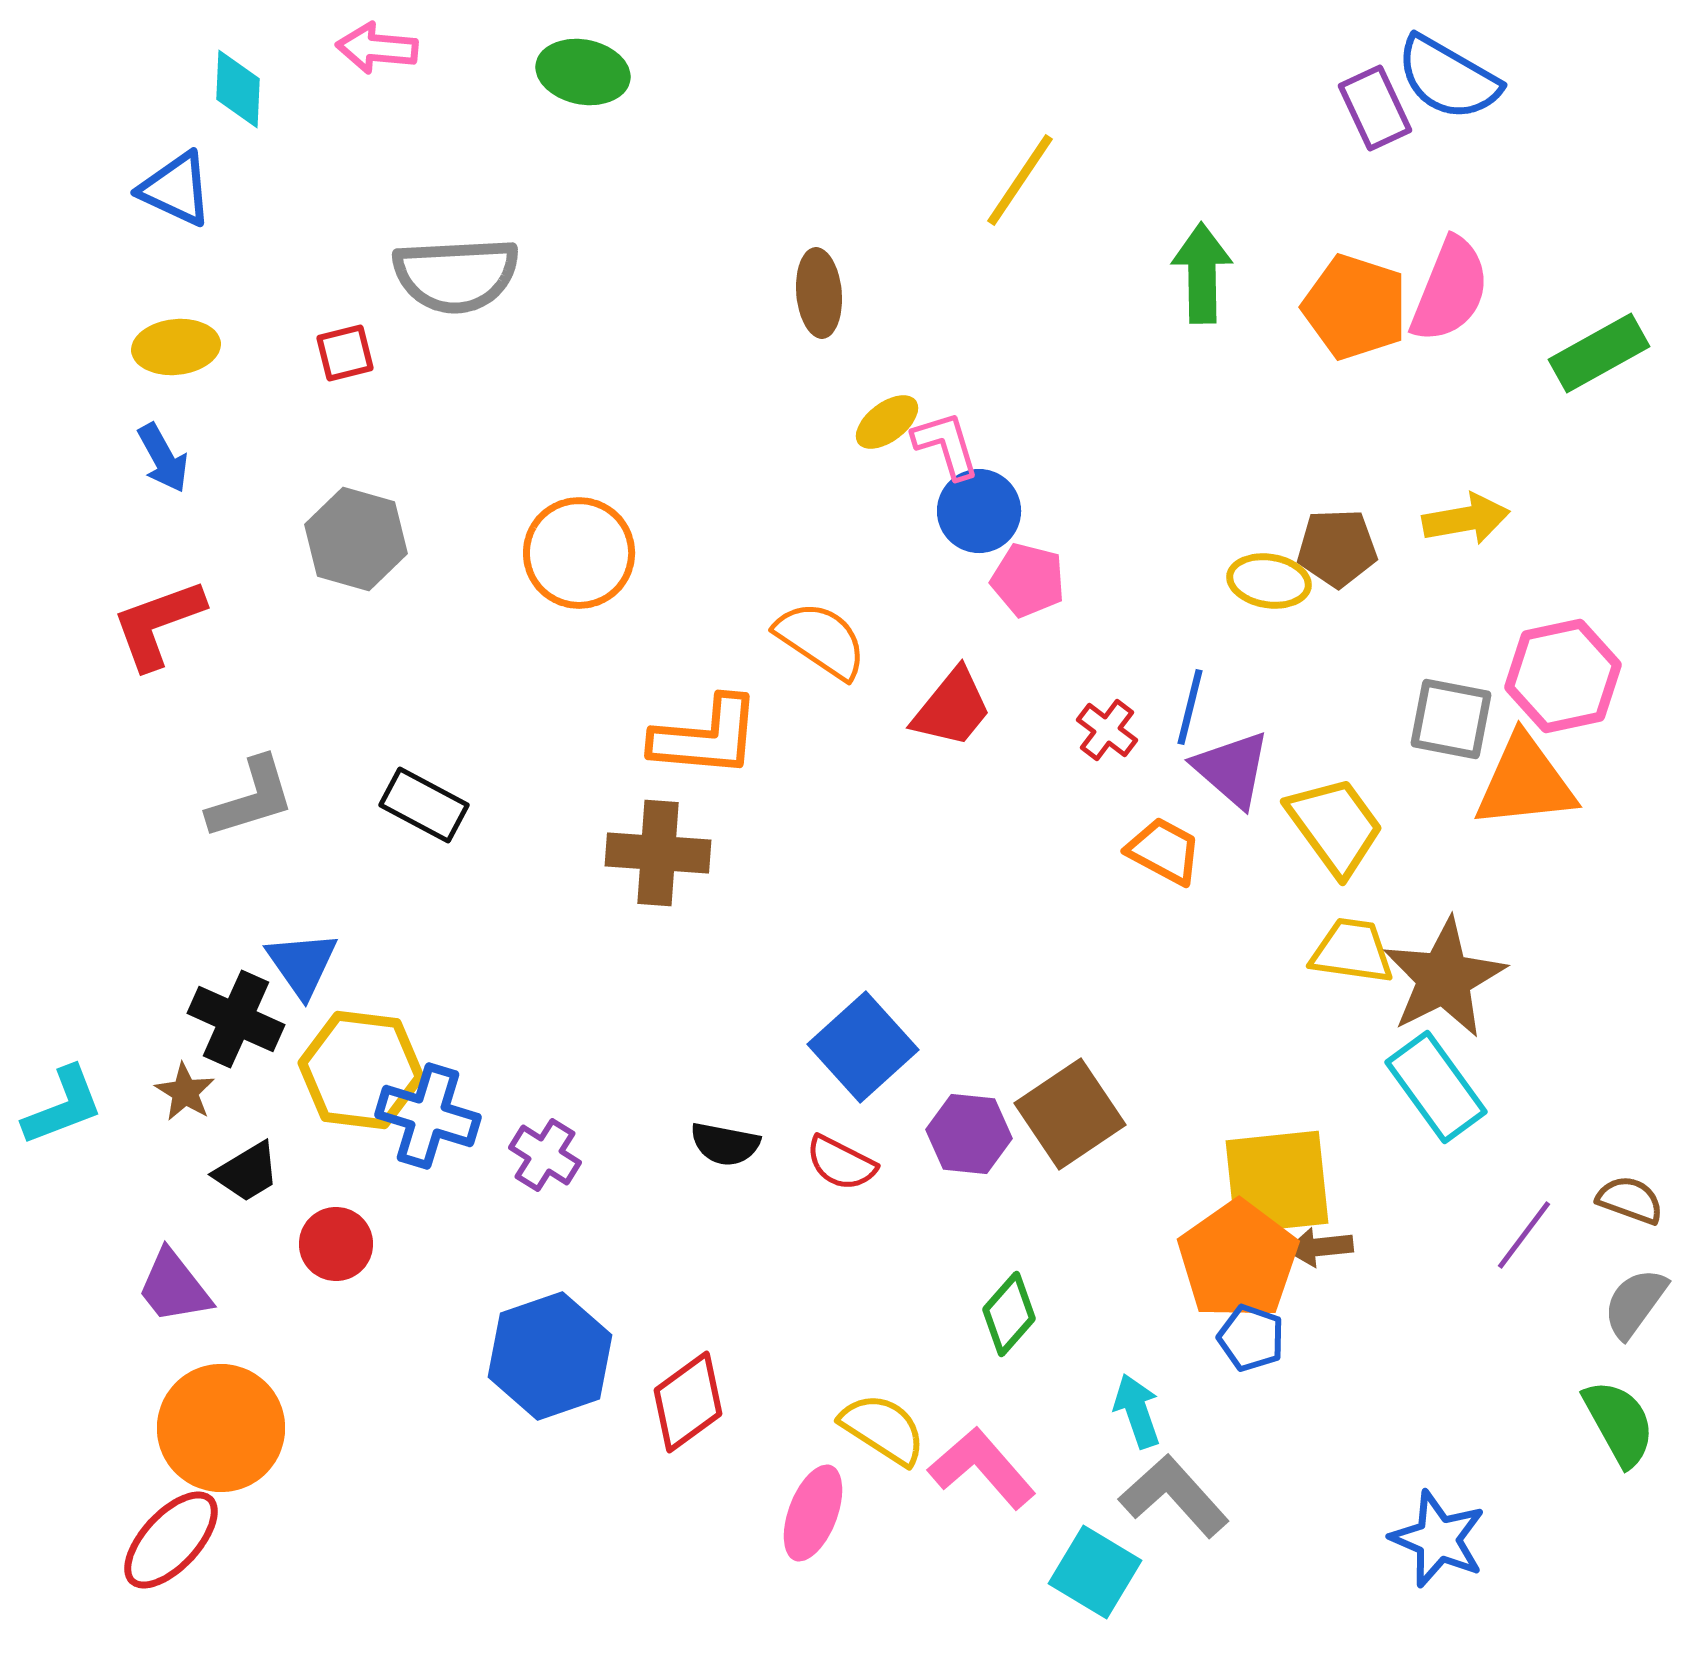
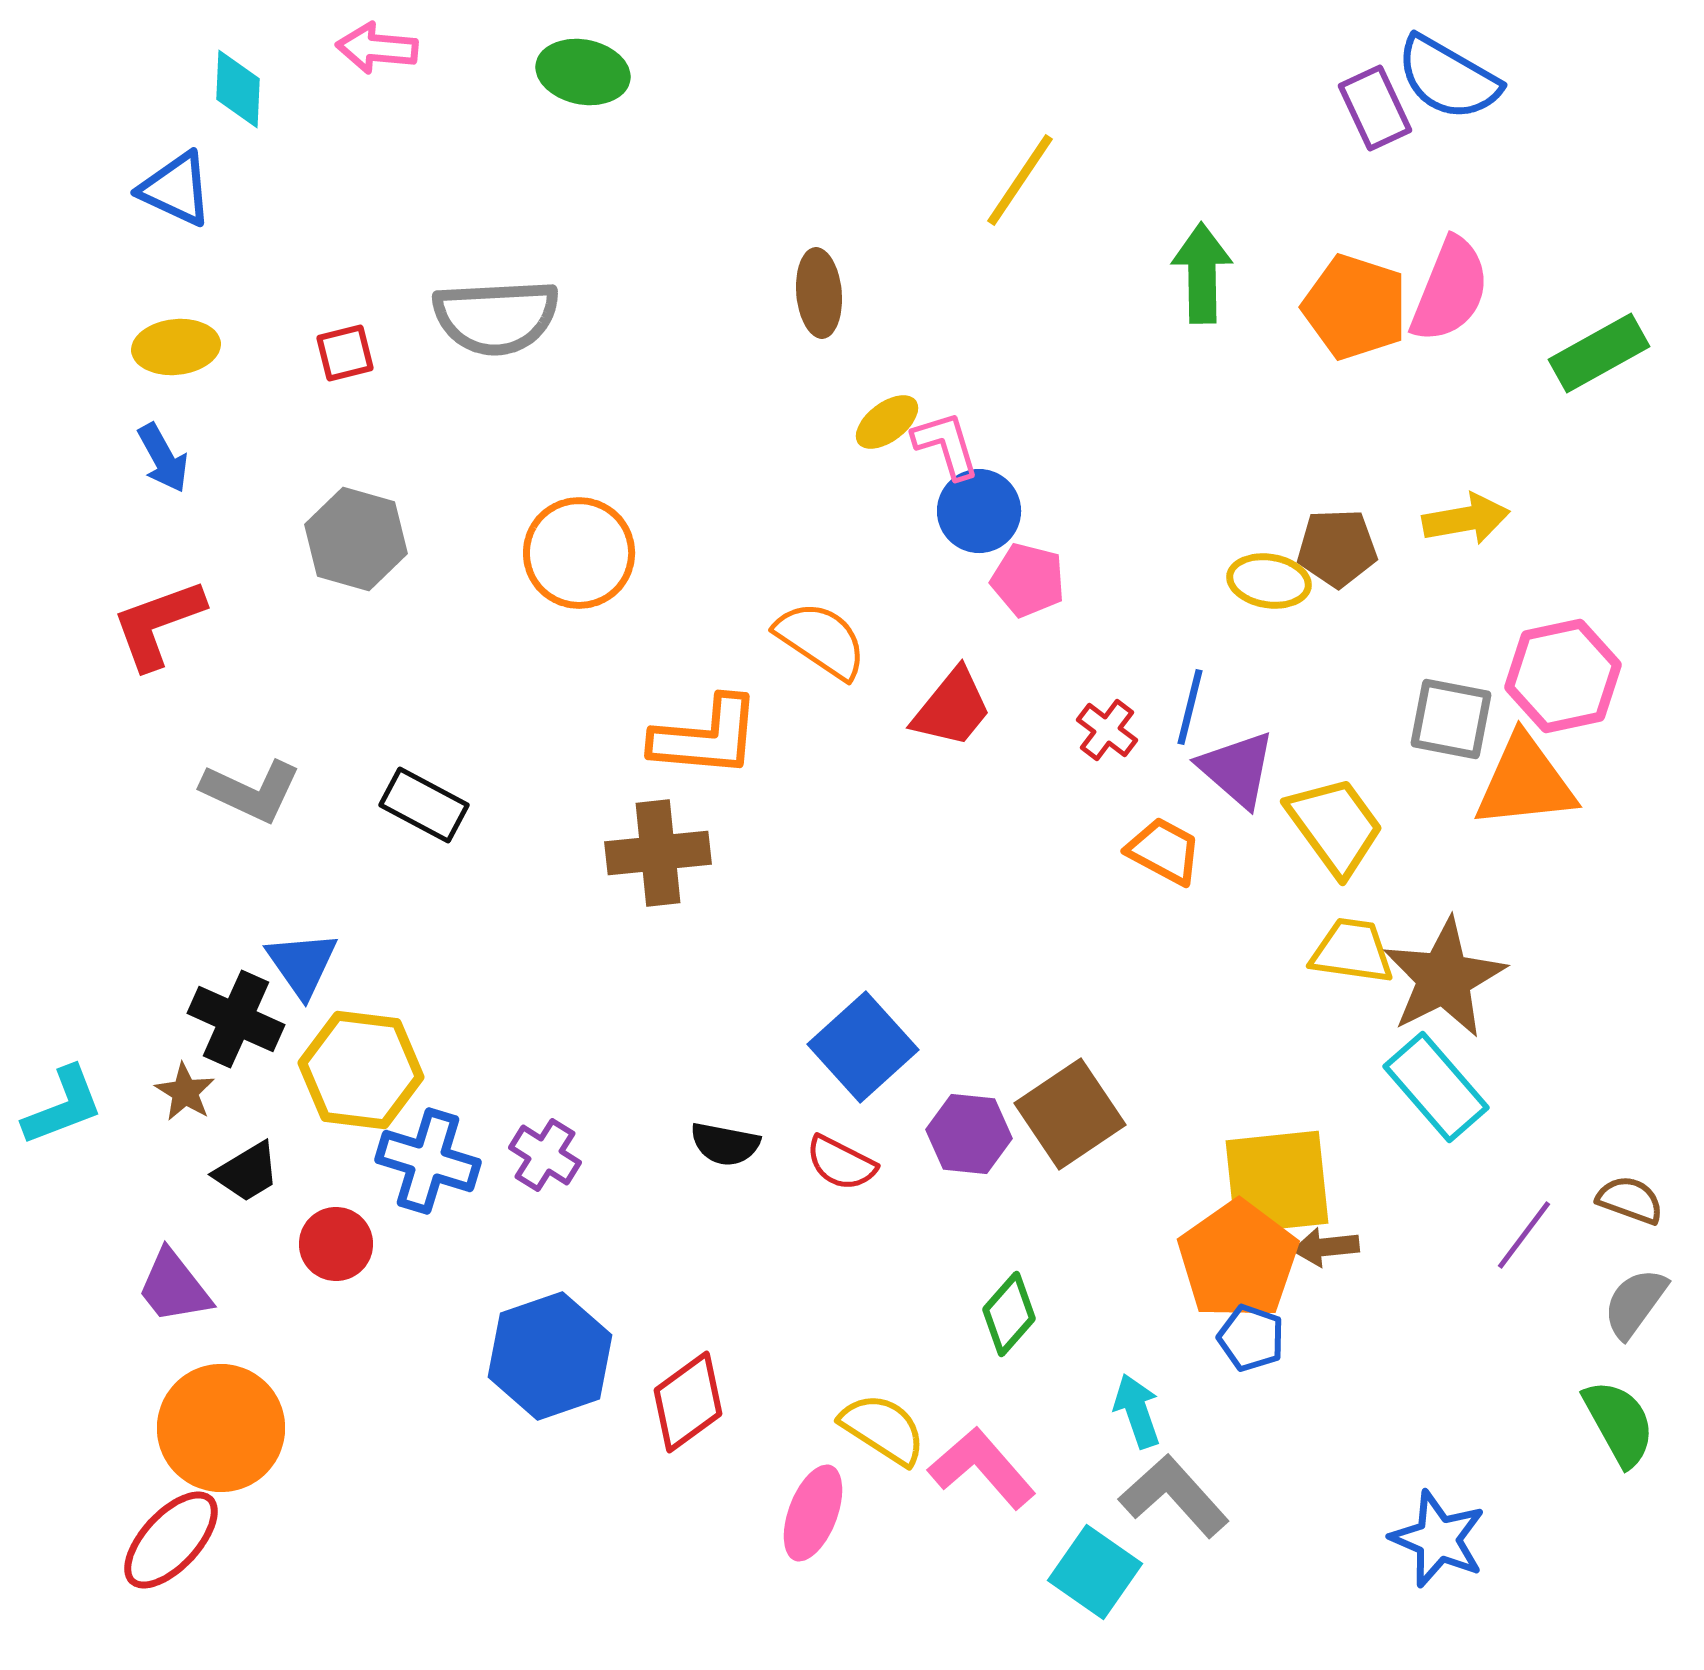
gray semicircle at (456, 275): moved 40 px right, 42 px down
purple triangle at (1232, 769): moved 5 px right
gray L-shape at (251, 798): moved 7 px up; rotated 42 degrees clockwise
brown cross at (658, 853): rotated 10 degrees counterclockwise
cyan rectangle at (1436, 1087): rotated 5 degrees counterclockwise
blue cross at (428, 1116): moved 45 px down
brown arrow at (1320, 1247): moved 6 px right
cyan square at (1095, 1572): rotated 4 degrees clockwise
